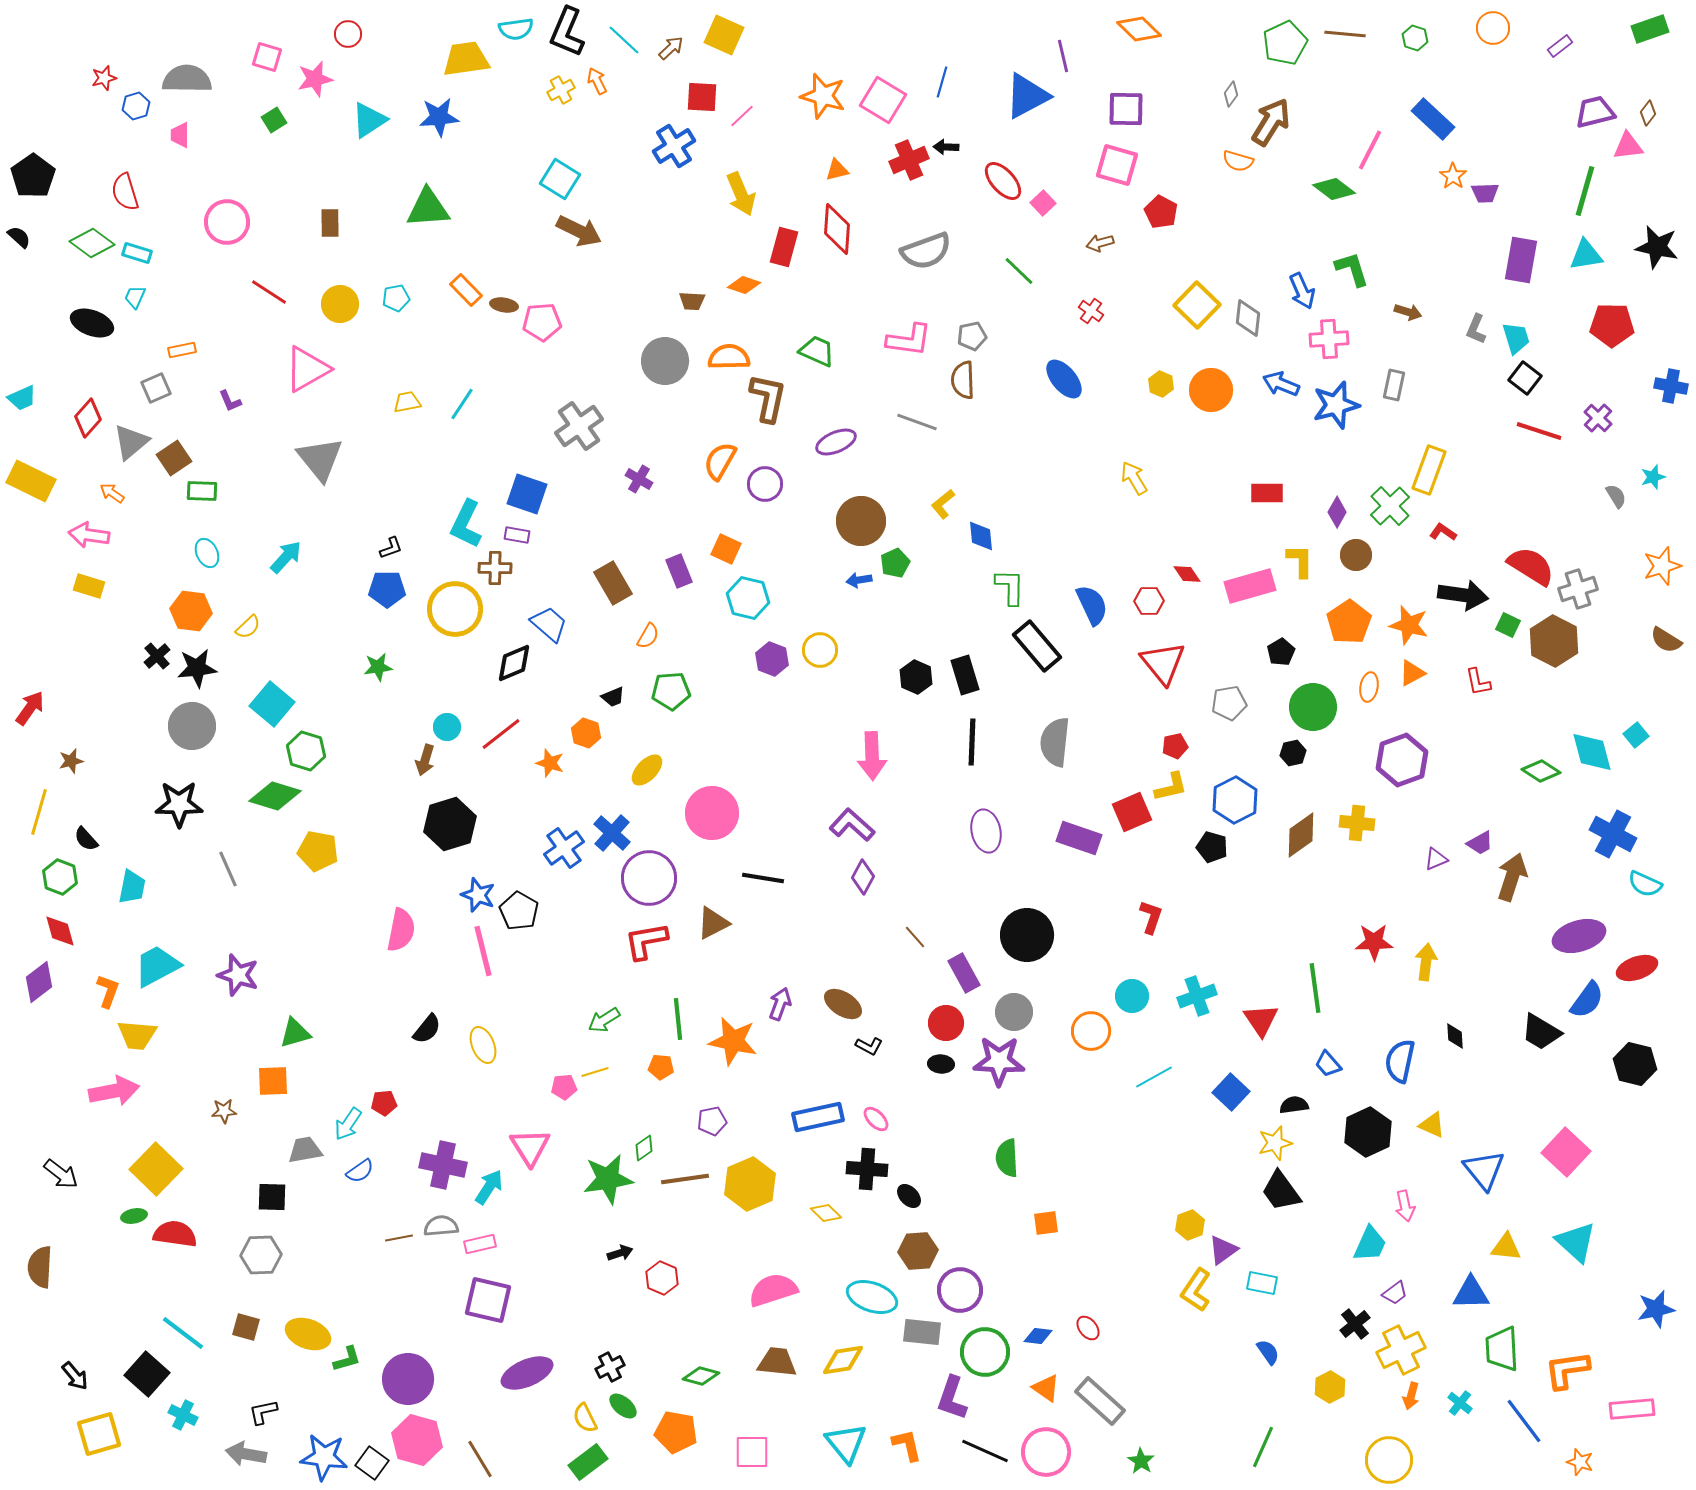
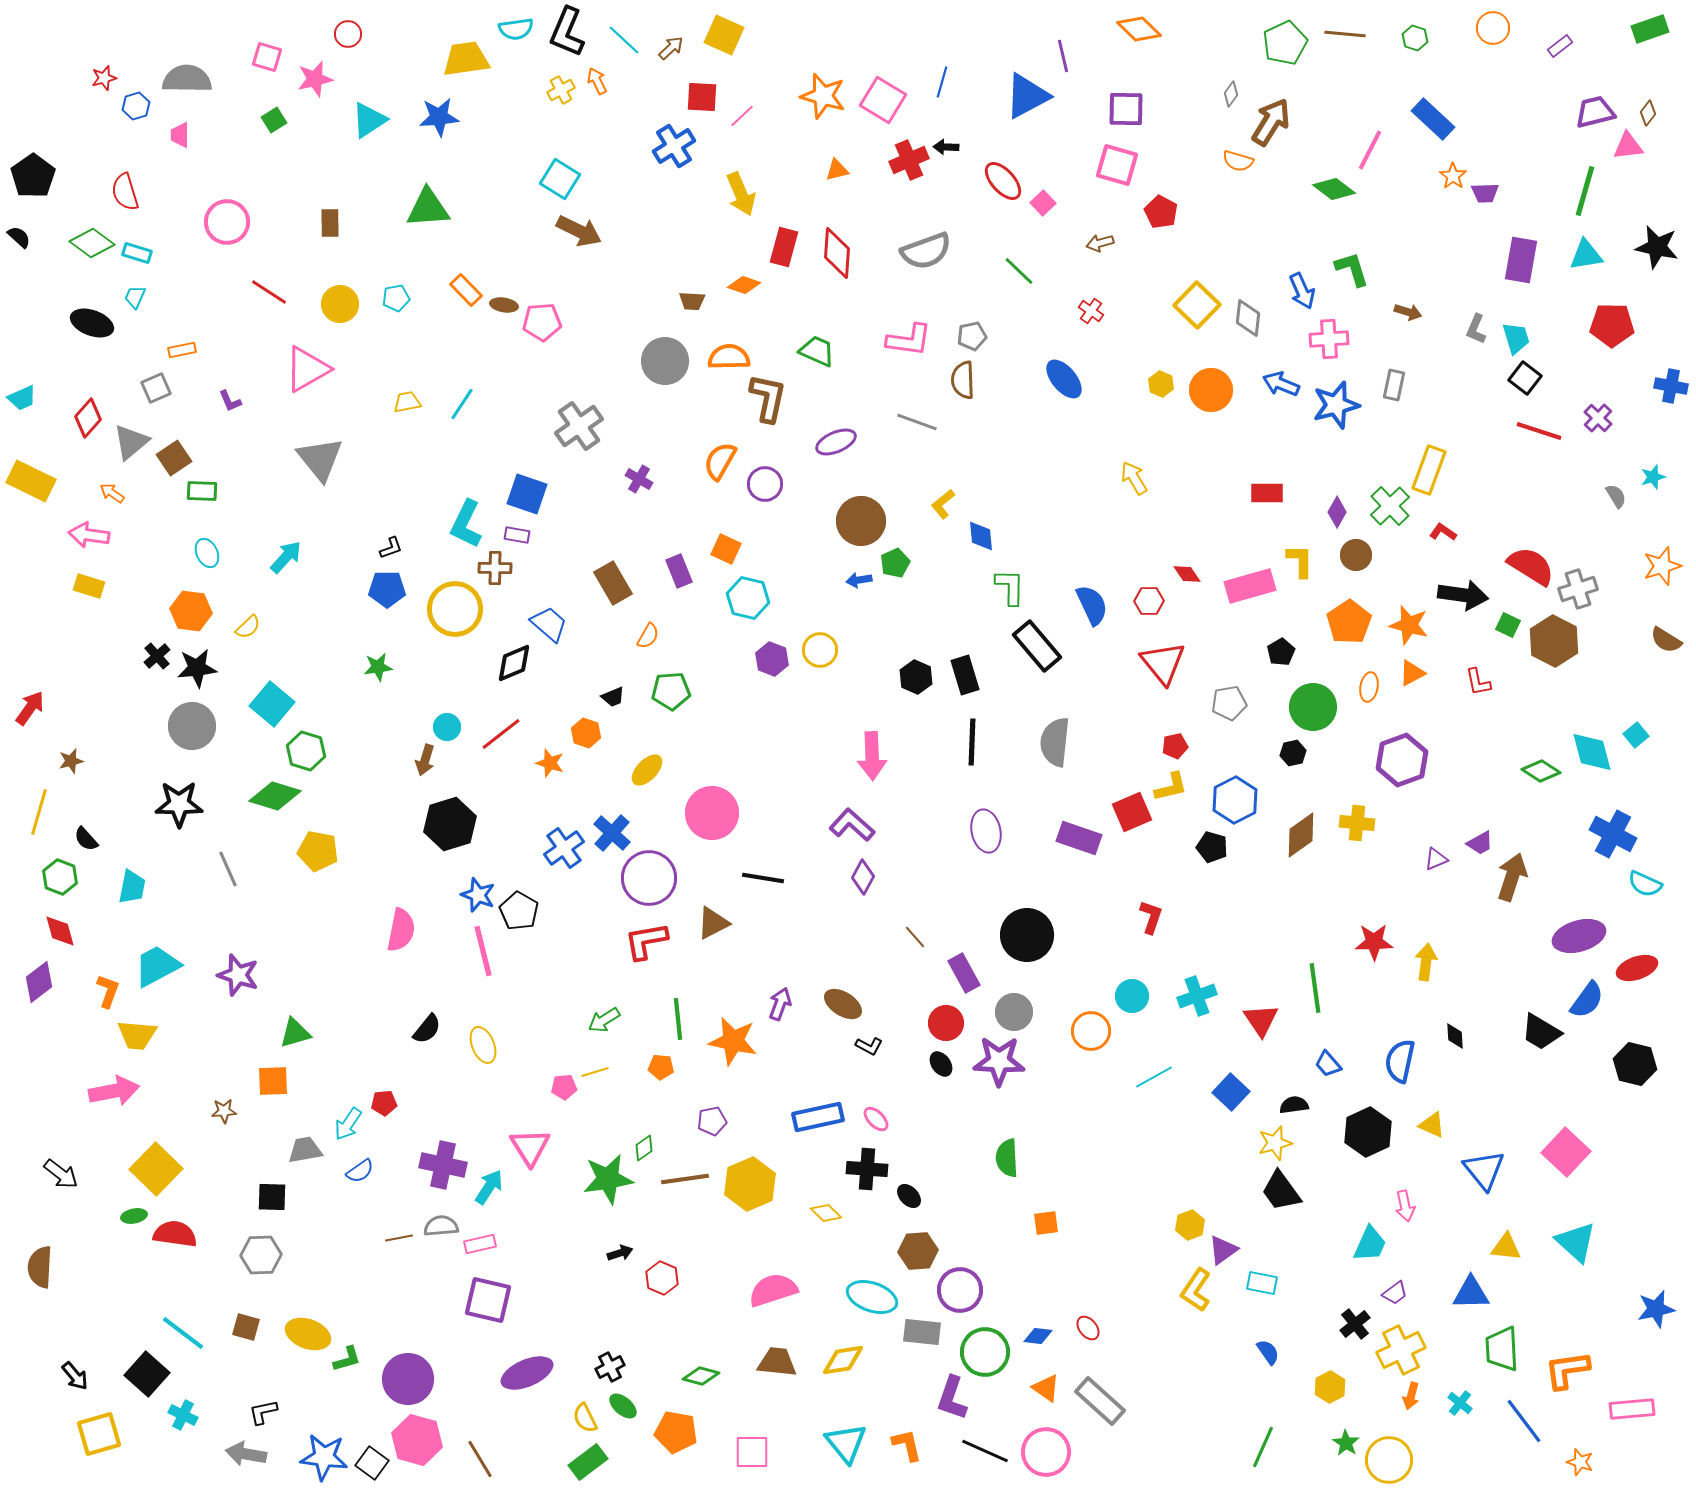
red diamond at (837, 229): moved 24 px down
black ellipse at (941, 1064): rotated 50 degrees clockwise
green star at (1141, 1461): moved 205 px right, 18 px up
